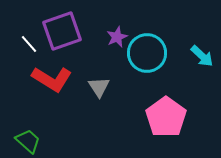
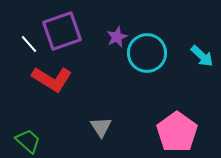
gray triangle: moved 2 px right, 40 px down
pink pentagon: moved 11 px right, 15 px down
